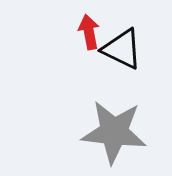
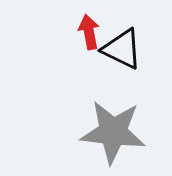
gray star: moved 1 px left
